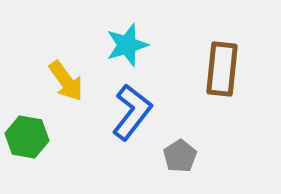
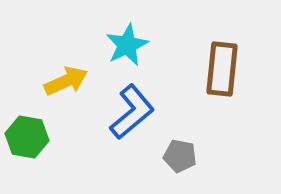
cyan star: rotated 9 degrees counterclockwise
yellow arrow: rotated 78 degrees counterclockwise
blue L-shape: rotated 12 degrees clockwise
gray pentagon: rotated 28 degrees counterclockwise
